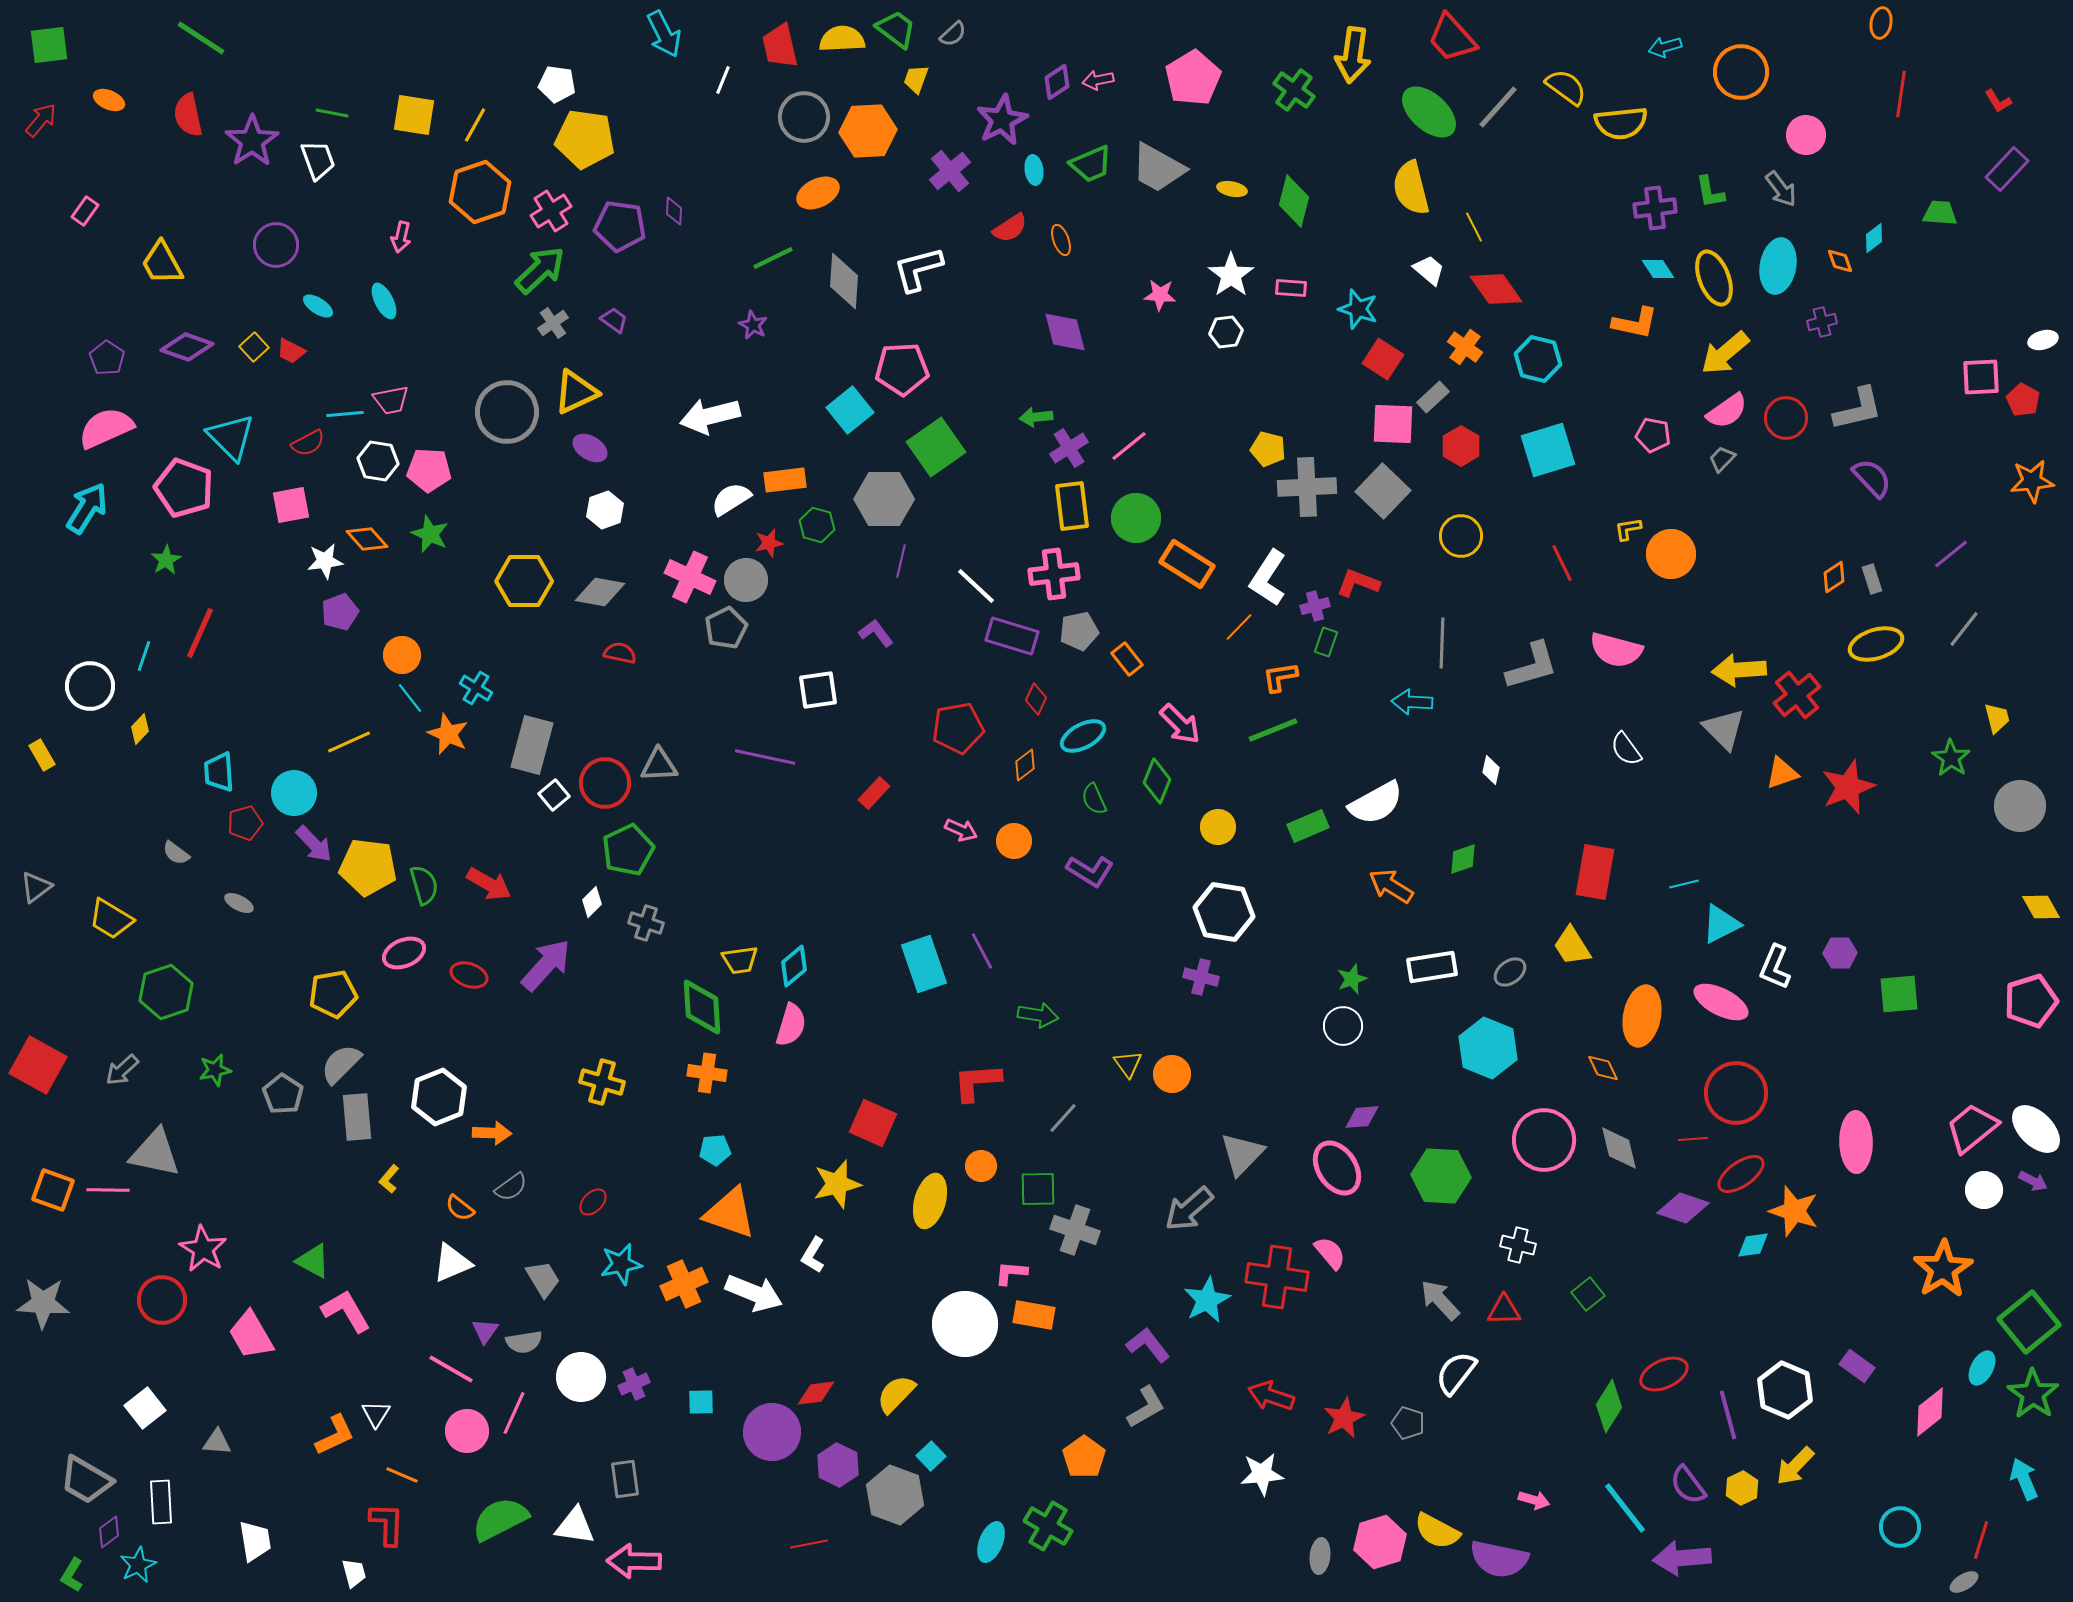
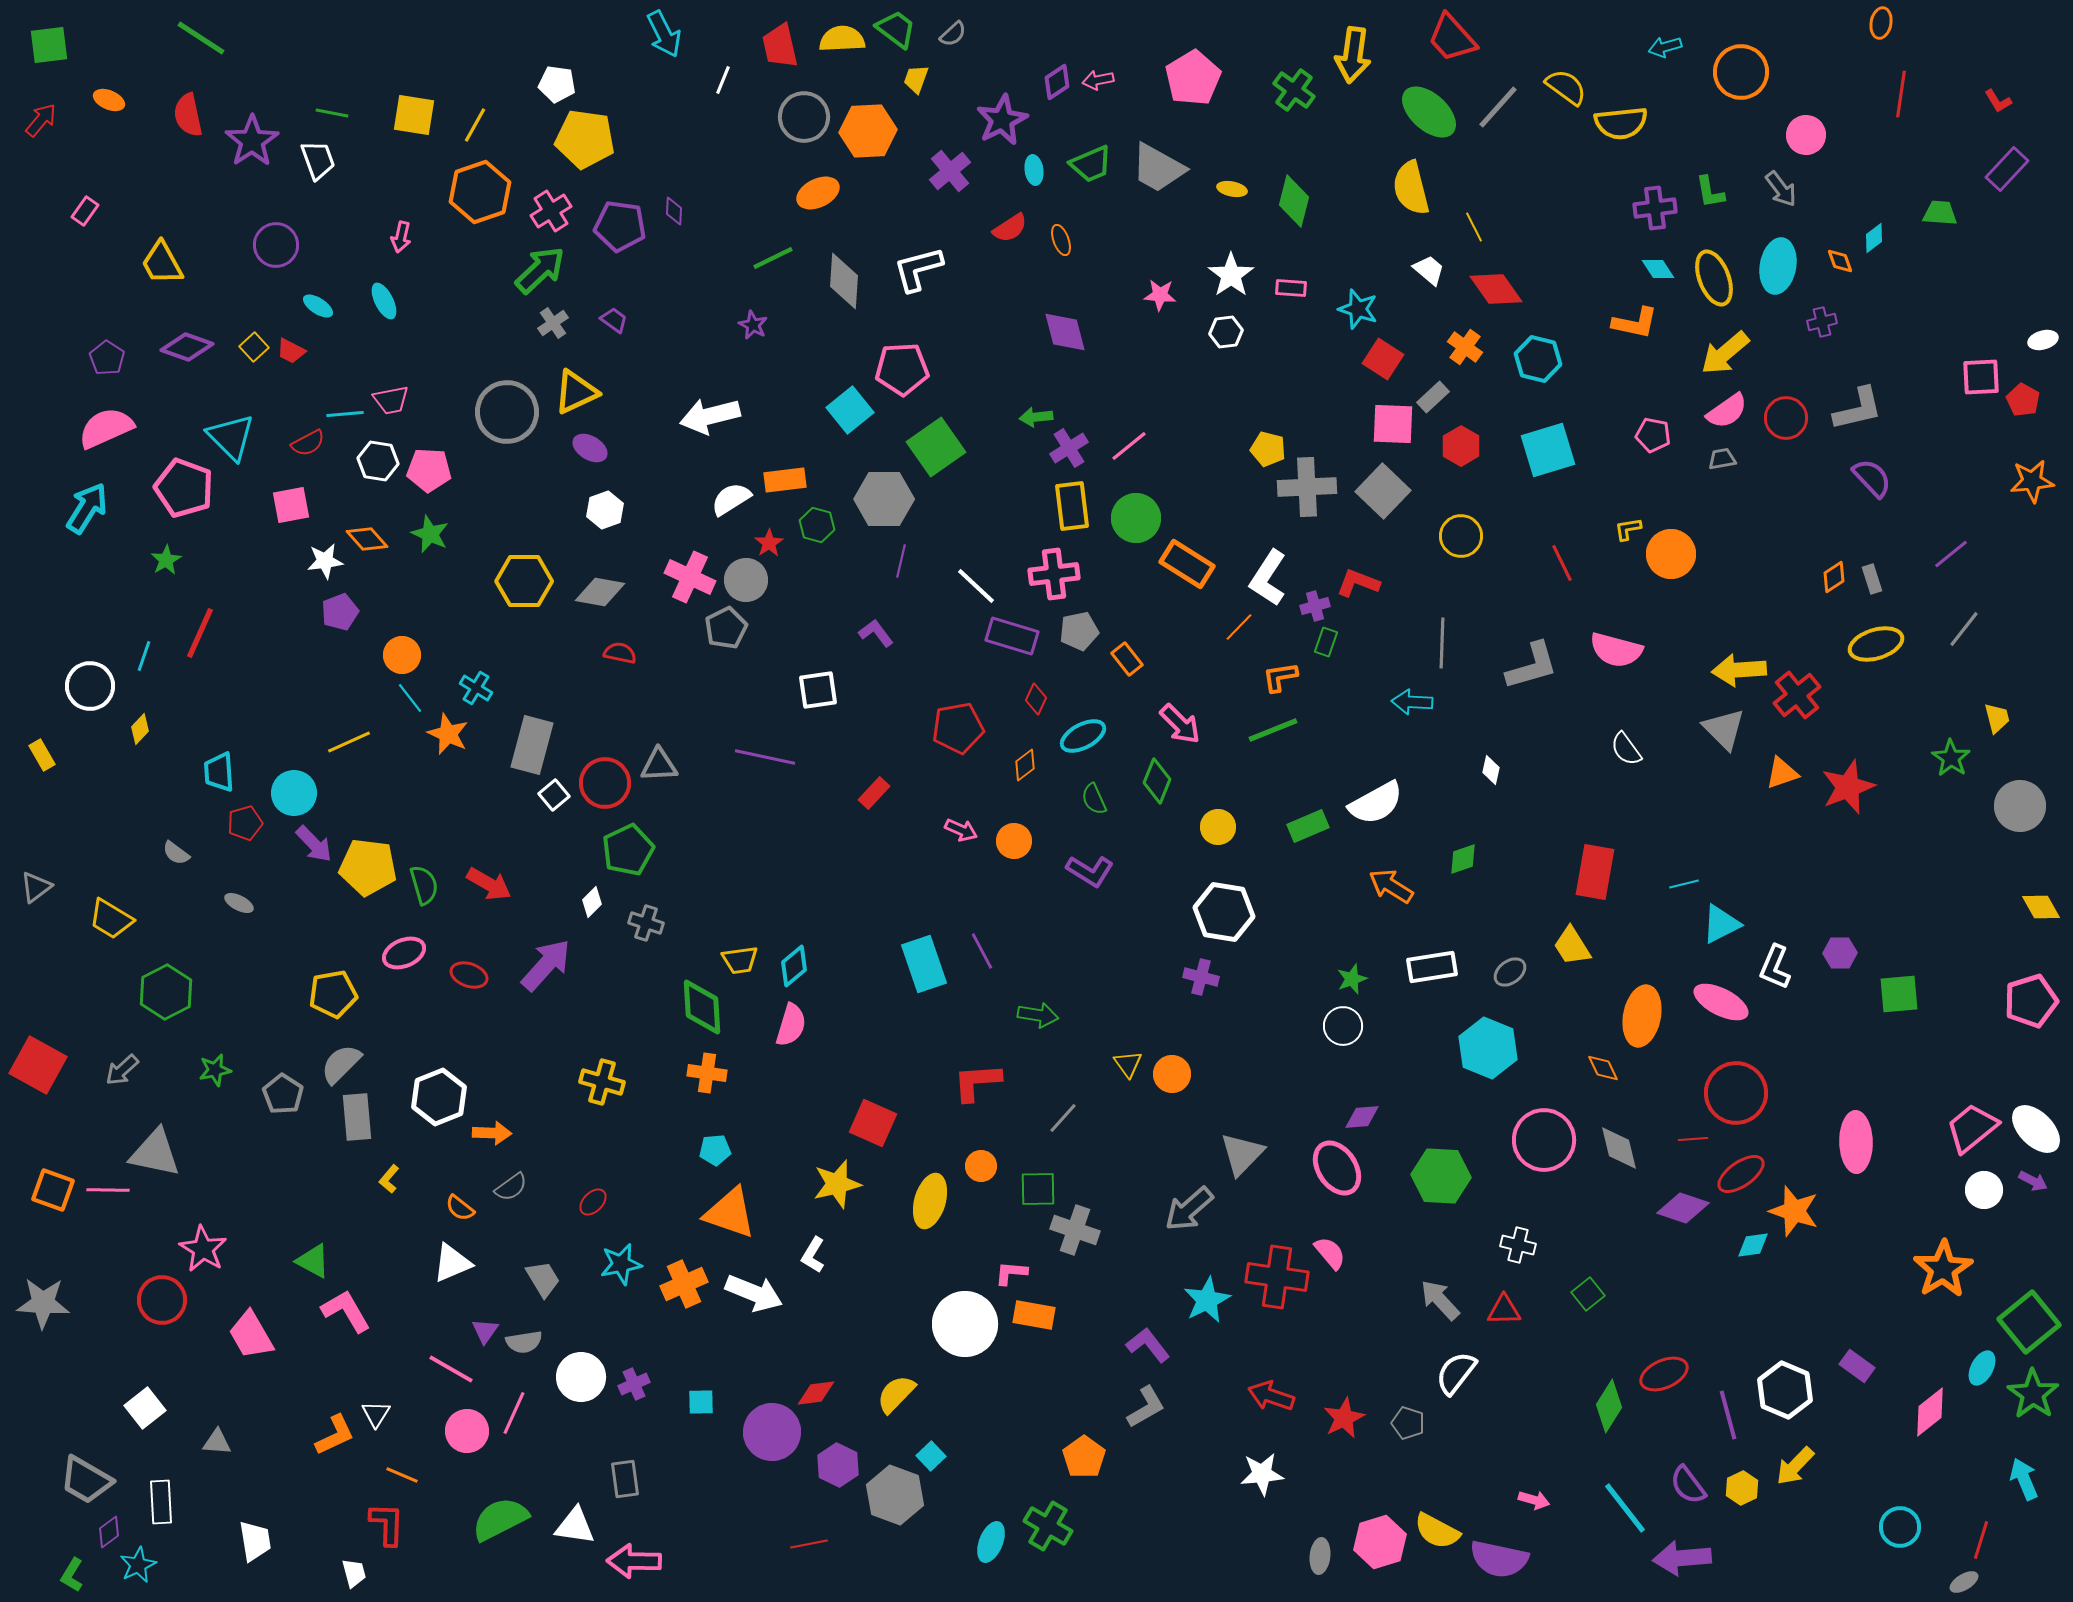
gray trapezoid at (1722, 459): rotated 36 degrees clockwise
red star at (769, 543): rotated 20 degrees counterclockwise
green hexagon at (166, 992): rotated 8 degrees counterclockwise
